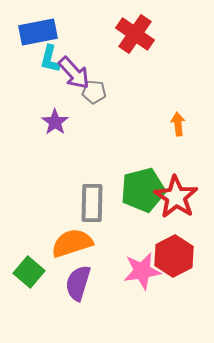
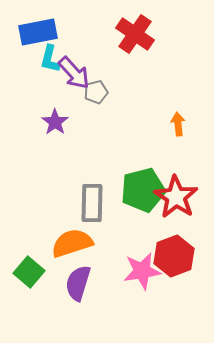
gray pentagon: moved 2 px right; rotated 20 degrees counterclockwise
red hexagon: rotated 6 degrees clockwise
